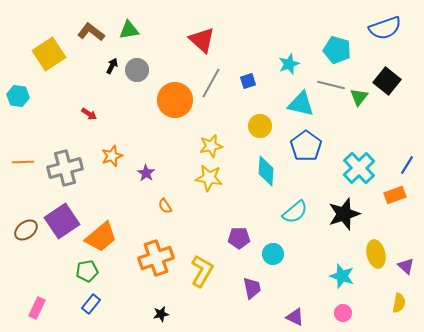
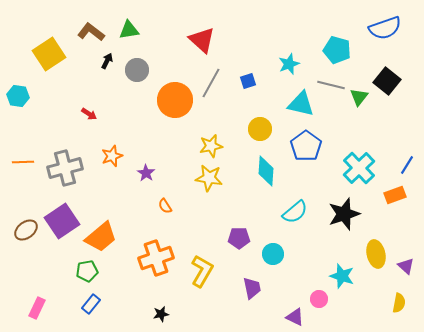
black arrow at (112, 66): moved 5 px left, 5 px up
yellow circle at (260, 126): moved 3 px down
pink circle at (343, 313): moved 24 px left, 14 px up
